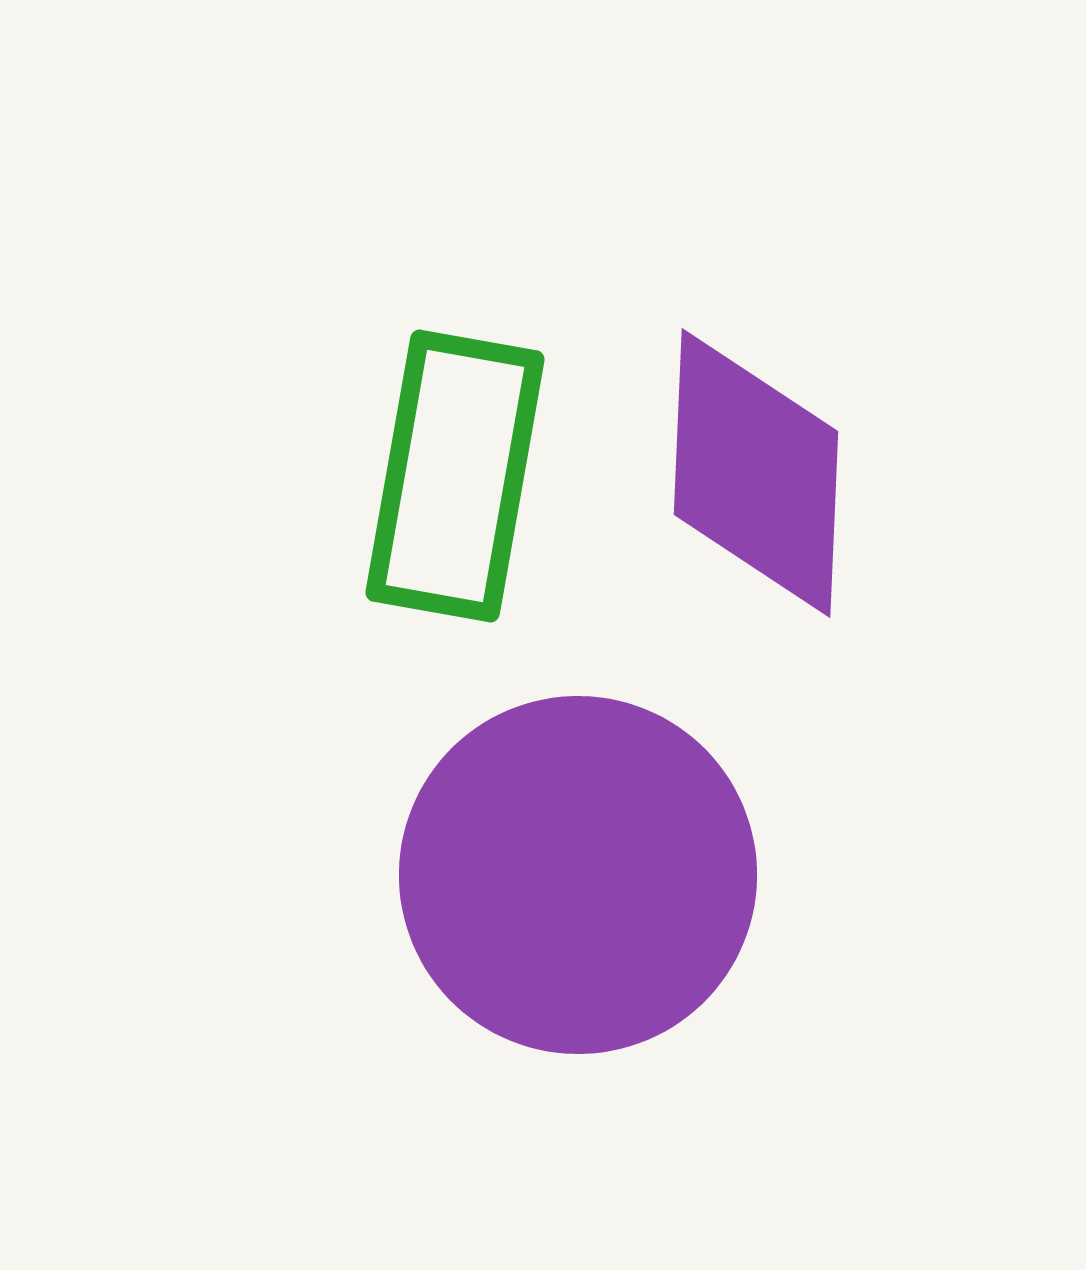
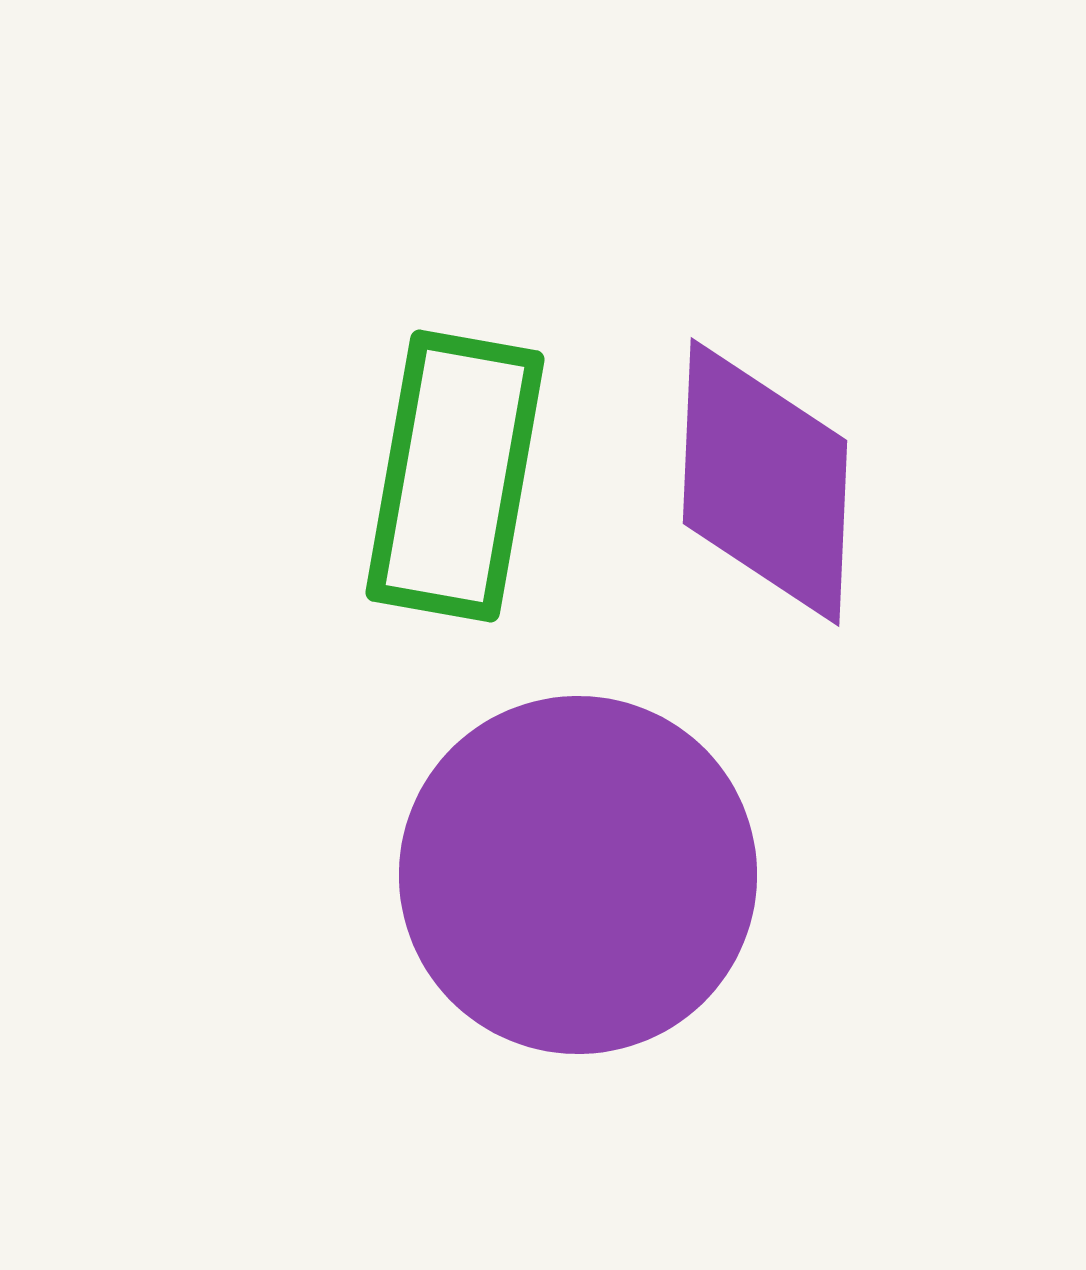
purple diamond: moved 9 px right, 9 px down
